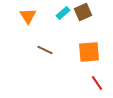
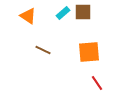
brown square: rotated 24 degrees clockwise
orange triangle: rotated 24 degrees counterclockwise
brown line: moved 2 px left
